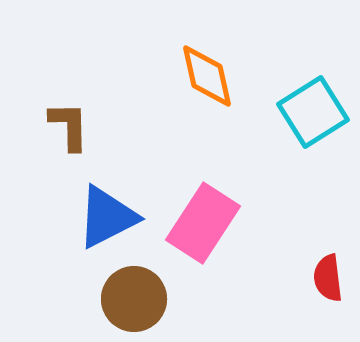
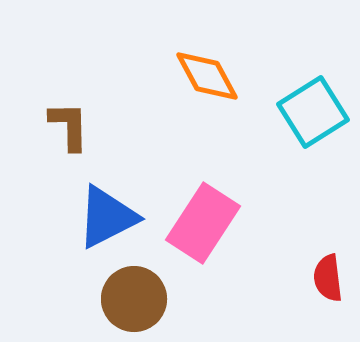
orange diamond: rotated 16 degrees counterclockwise
